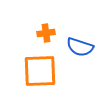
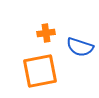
orange square: rotated 9 degrees counterclockwise
